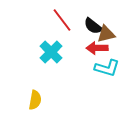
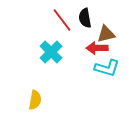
black semicircle: moved 8 px left, 8 px up; rotated 42 degrees clockwise
